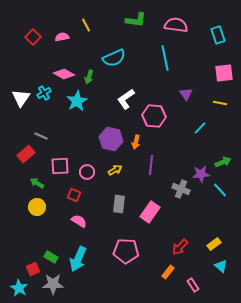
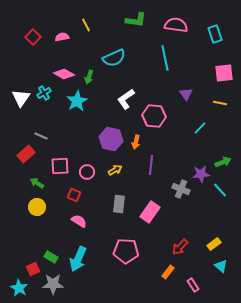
cyan rectangle at (218, 35): moved 3 px left, 1 px up
